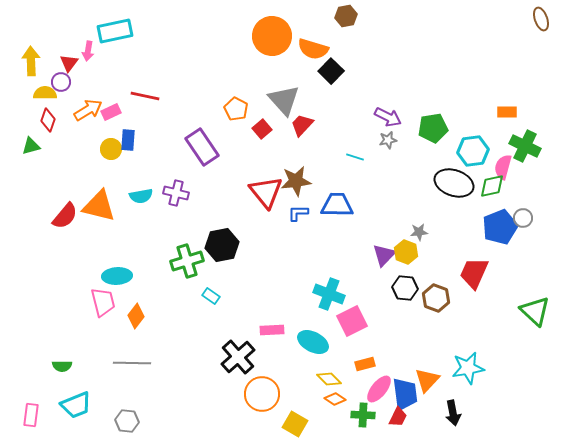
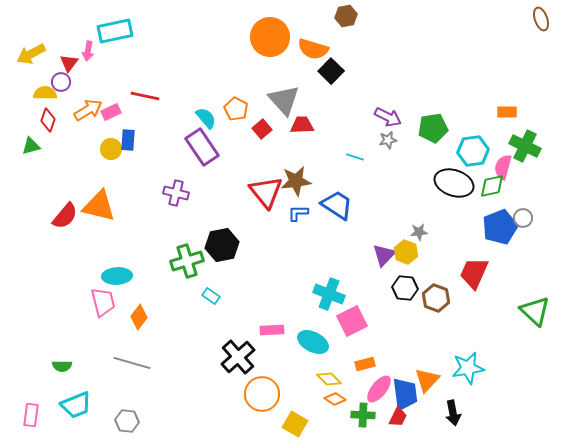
orange circle at (272, 36): moved 2 px left, 1 px down
yellow arrow at (31, 61): moved 7 px up; rotated 116 degrees counterclockwise
red trapezoid at (302, 125): rotated 45 degrees clockwise
cyan semicircle at (141, 196): moved 65 px right, 78 px up; rotated 120 degrees counterclockwise
blue trapezoid at (337, 205): rotated 32 degrees clockwise
orange diamond at (136, 316): moved 3 px right, 1 px down
gray line at (132, 363): rotated 15 degrees clockwise
